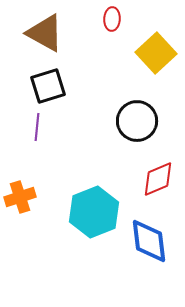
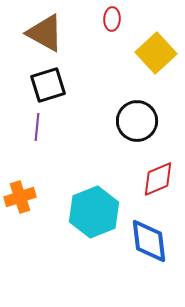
black square: moved 1 px up
